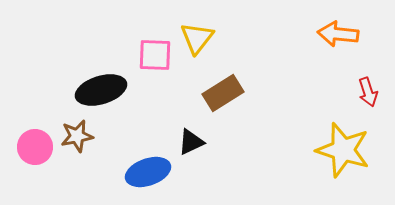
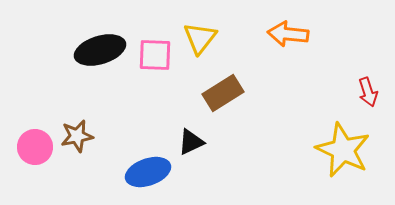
orange arrow: moved 50 px left
yellow triangle: moved 3 px right
black ellipse: moved 1 px left, 40 px up
yellow star: rotated 8 degrees clockwise
